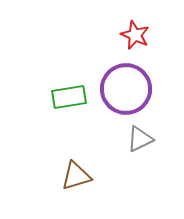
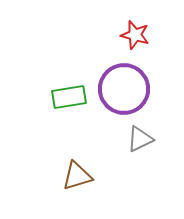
red star: rotated 8 degrees counterclockwise
purple circle: moved 2 px left
brown triangle: moved 1 px right
